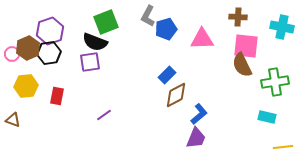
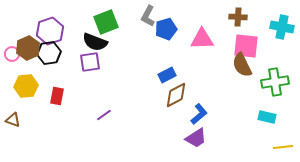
blue rectangle: rotated 18 degrees clockwise
purple trapezoid: rotated 35 degrees clockwise
